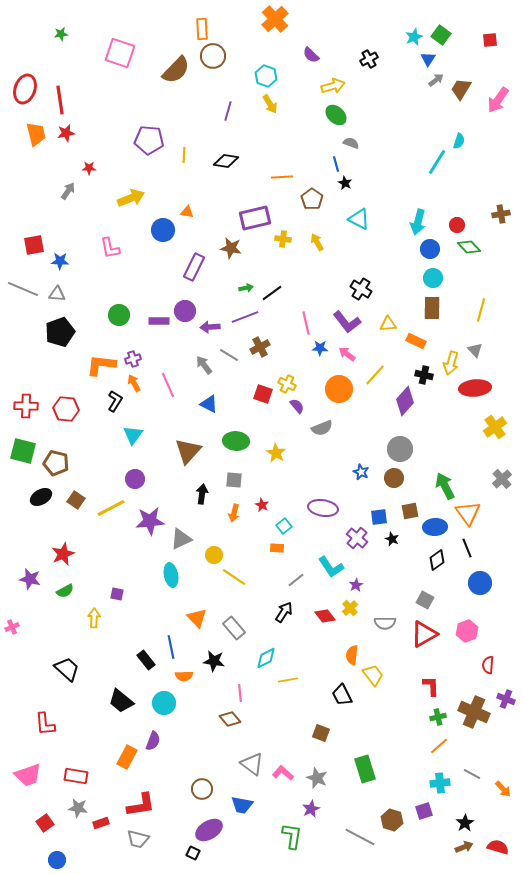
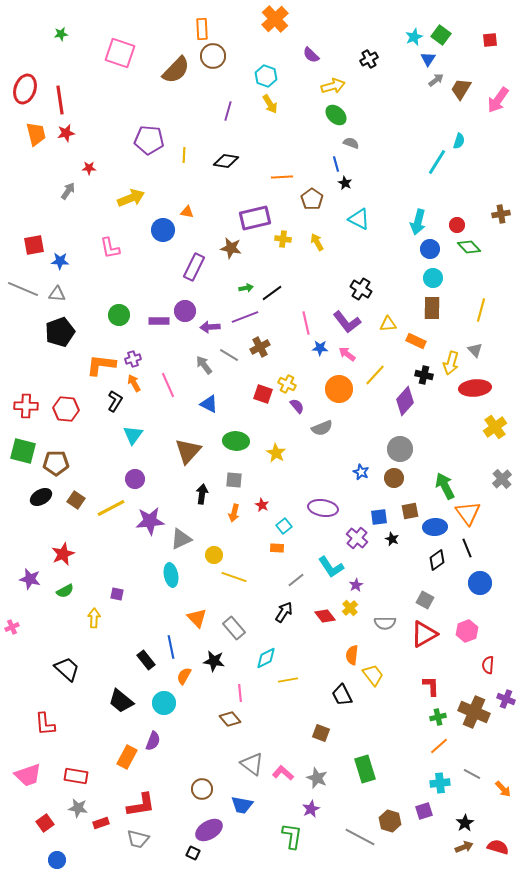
brown pentagon at (56, 463): rotated 15 degrees counterclockwise
yellow line at (234, 577): rotated 15 degrees counterclockwise
orange semicircle at (184, 676): rotated 120 degrees clockwise
brown hexagon at (392, 820): moved 2 px left, 1 px down
